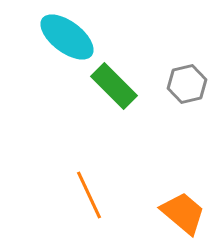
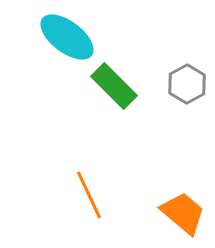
gray hexagon: rotated 15 degrees counterclockwise
